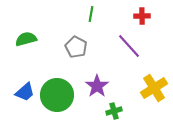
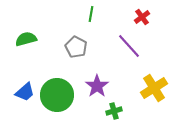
red cross: moved 1 px down; rotated 35 degrees counterclockwise
